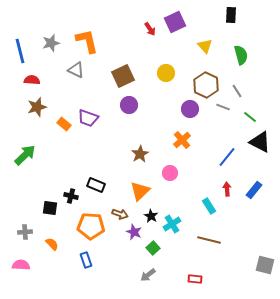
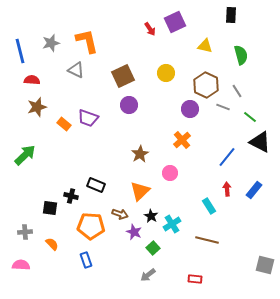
yellow triangle at (205, 46): rotated 35 degrees counterclockwise
brown line at (209, 240): moved 2 px left
